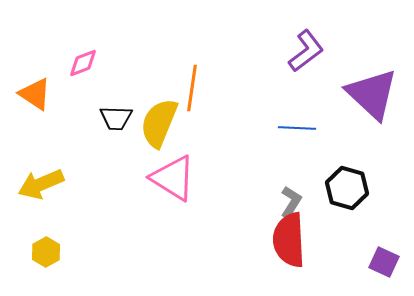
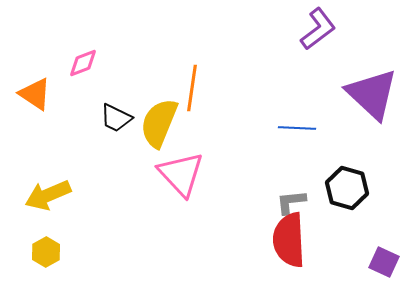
purple L-shape: moved 12 px right, 22 px up
black trapezoid: rotated 24 degrees clockwise
pink triangle: moved 8 px right, 4 px up; rotated 15 degrees clockwise
yellow arrow: moved 7 px right, 11 px down
gray L-shape: rotated 128 degrees counterclockwise
